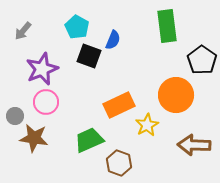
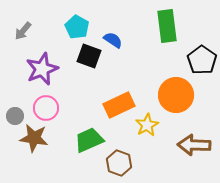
blue semicircle: rotated 78 degrees counterclockwise
pink circle: moved 6 px down
